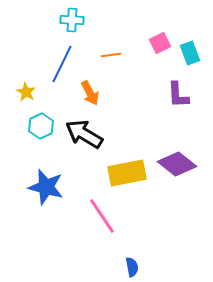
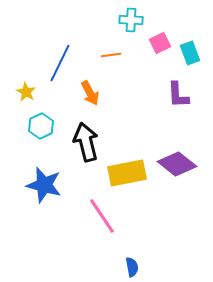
cyan cross: moved 59 px right
blue line: moved 2 px left, 1 px up
black arrow: moved 2 px right, 8 px down; rotated 45 degrees clockwise
blue star: moved 2 px left, 2 px up
